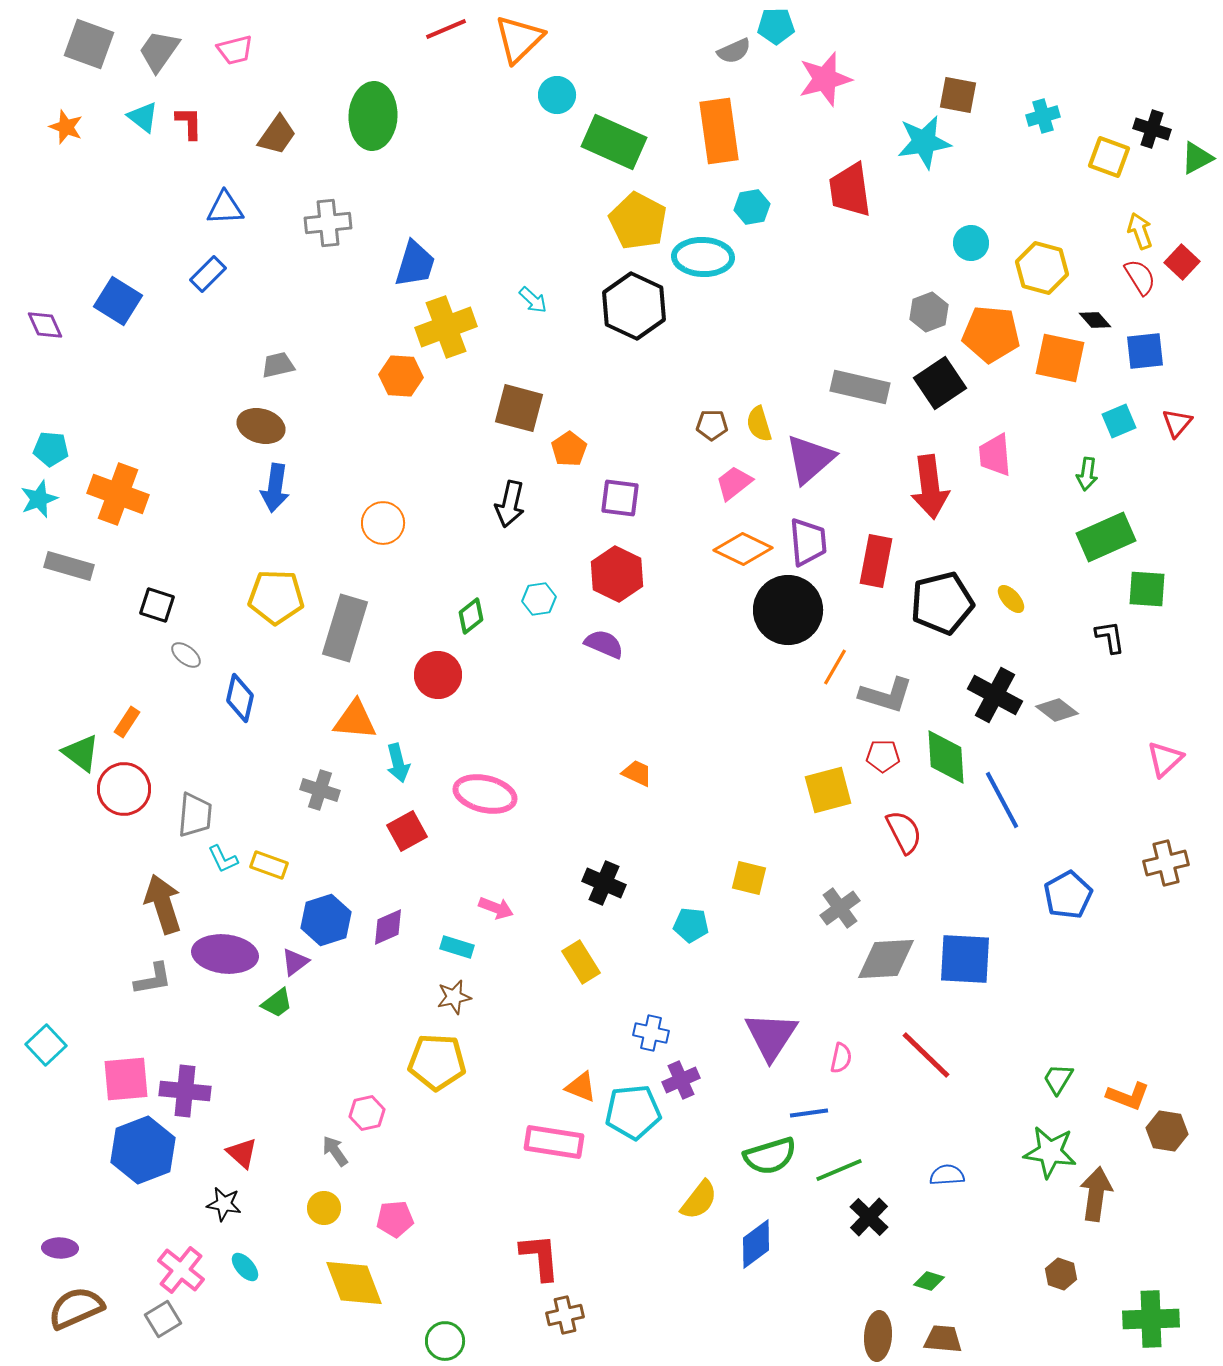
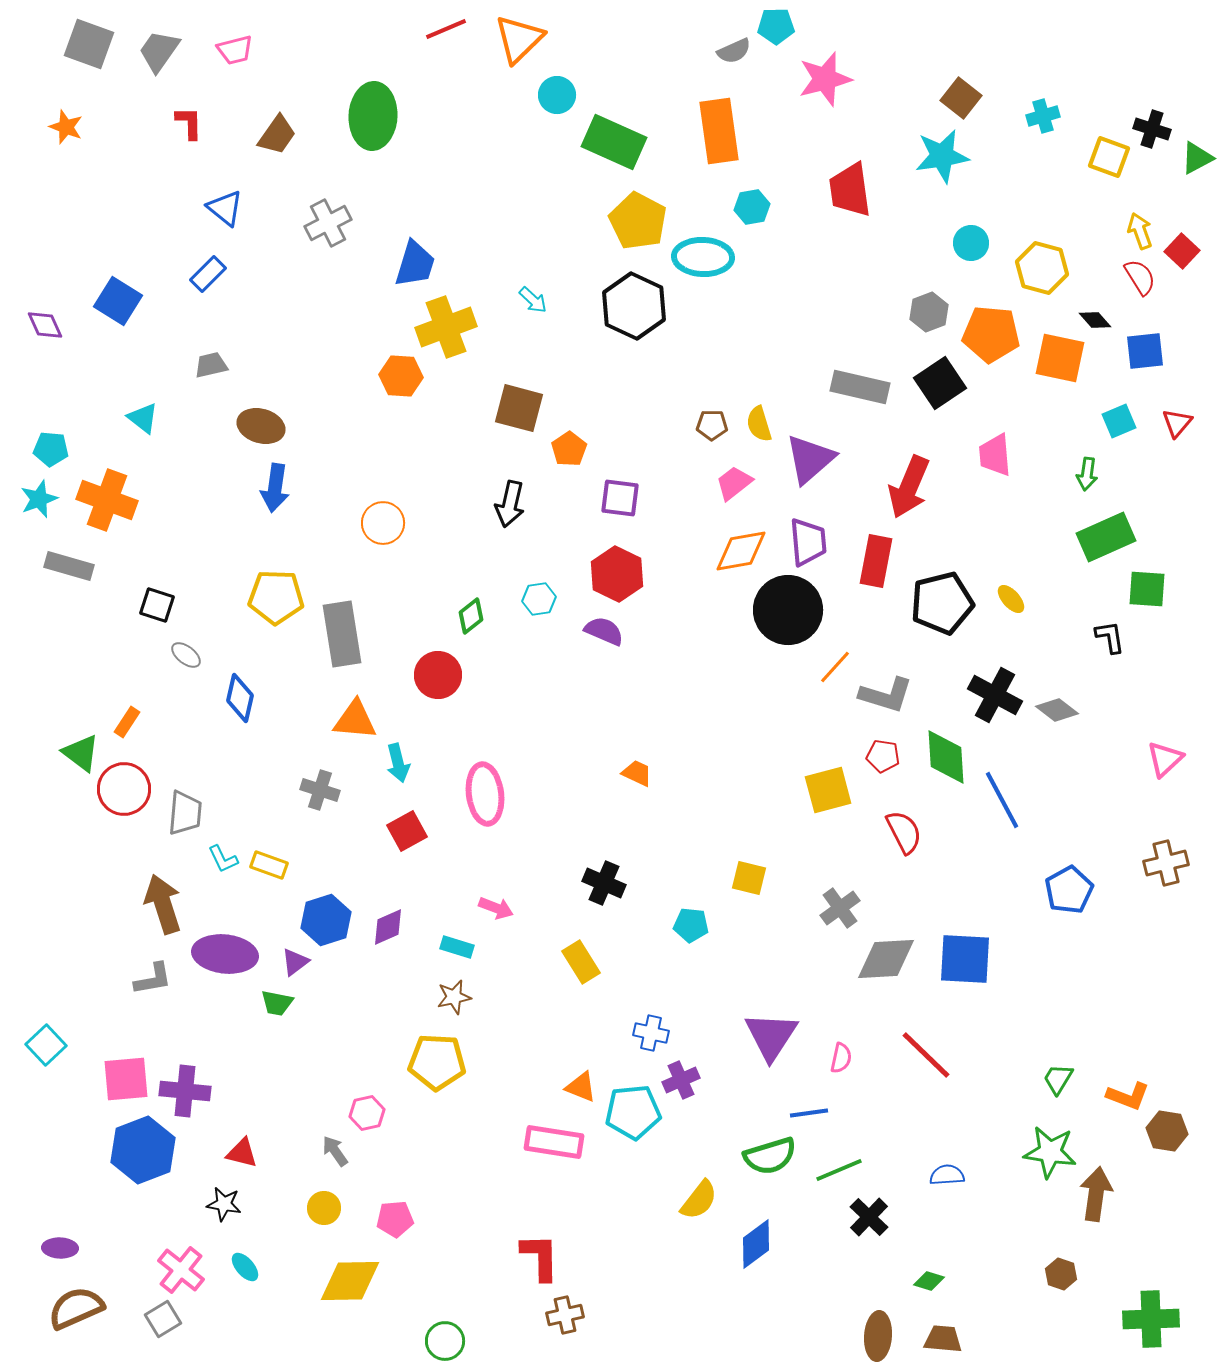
brown square at (958, 95): moved 3 px right, 3 px down; rotated 27 degrees clockwise
cyan triangle at (143, 117): moved 301 px down
cyan star at (924, 142): moved 18 px right, 14 px down
blue triangle at (225, 208): rotated 42 degrees clockwise
gray cross at (328, 223): rotated 21 degrees counterclockwise
red square at (1182, 262): moved 11 px up
gray trapezoid at (278, 365): moved 67 px left
red arrow at (930, 487): moved 21 px left; rotated 30 degrees clockwise
orange cross at (118, 494): moved 11 px left, 6 px down
orange diamond at (743, 549): moved 2 px left, 2 px down; rotated 36 degrees counterclockwise
gray rectangle at (345, 628): moved 3 px left, 6 px down; rotated 26 degrees counterclockwise
purple semicircle at (604, 644): moved 13 px up
orange line at (835, 667): rotated 12 degrees clockwise
red pentagon at (883, 756): rotated 8 degrees clockwise
pink ellipse at (485, 794): rotated 70 degrees clockwise
gray trapezoid at (195, 815): moved 10 px left, 2 px up
blue pentagon at (1068, 895): moved 1 px right, 5 px up
green trapezoid at (277, 1003): rotated 48 degrees clockwise
red triangle at (242, 1153): rotated 28 degrees counterclockwise
red L-shape at (540, 1257): rotated 4 degrees clockwise
yellow diamond at (354, 1283): moved 4 px left, 2 px up; rotated 70 degrees counterclockwise
